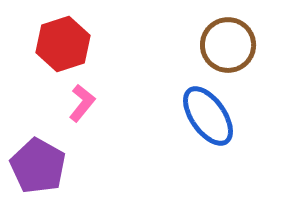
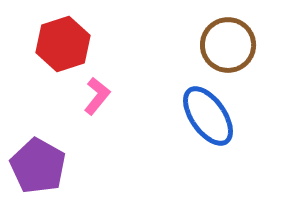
pink L-shape: moved 15 px right, 7 px up
